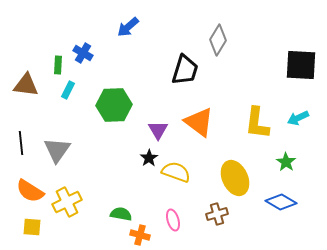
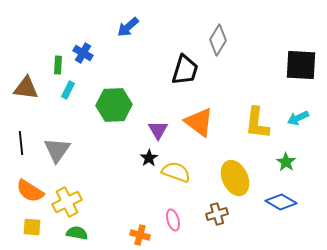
brown triangle: moved 3 px down
green semicircle: moved 44 px left, 19 px down
